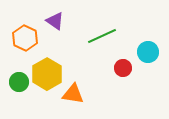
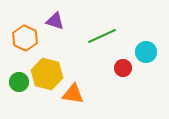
purple triangle: rotated 18 degrees counterclockwise
cyan circle: moved 2 px left
yellow hexagon: rotated 16 degrees counterclockwise
